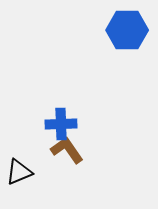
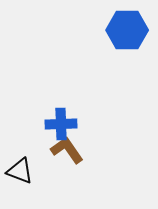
black triangle: moved 1 px right, 1 px up; rotated 44 degrees clockwise
